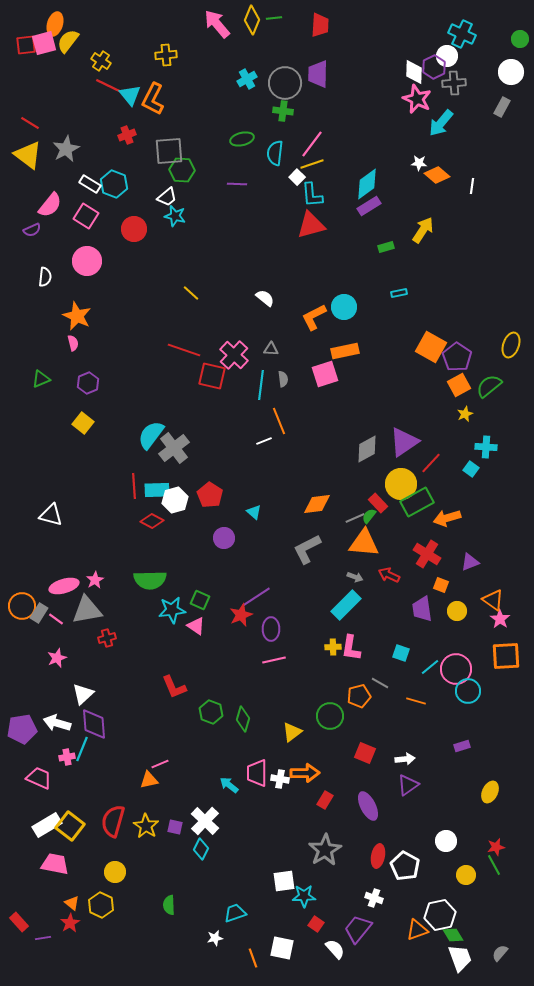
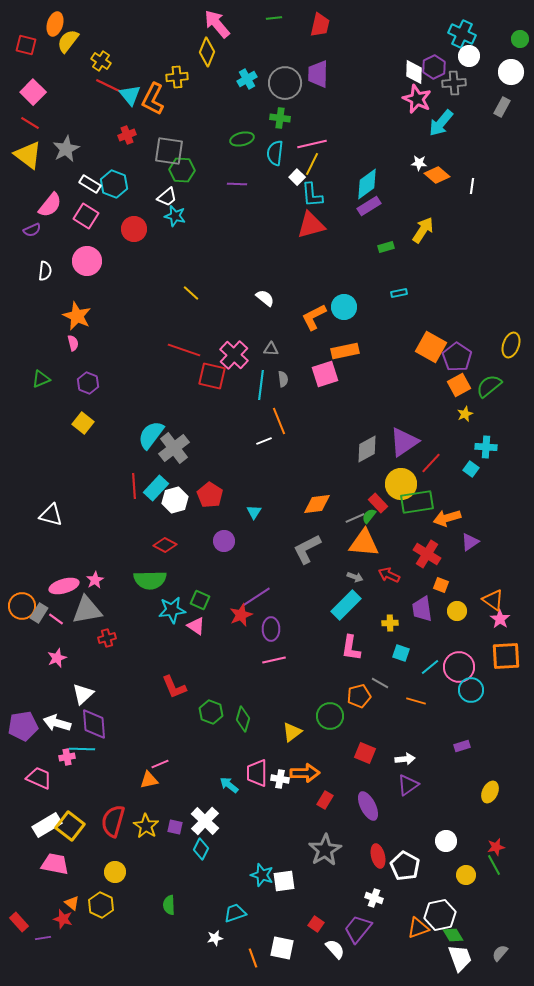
yellow diamond at (252, 20): moved 45 px left, 32 px down
red trapezoid at (320, 25): rotated 10 degrees clockwise
pink square at (44, 43): moved 11 px left, 49 px down; rotated 30 degrees counterclockwise
red square at (26, 45): rotated 20 degrees clockwise
yellow cross at (166, 55): moved 11 px right, 22 px down
white circle at (447, 56): moved 22 px right
green cross at (283, 111): moved 3 px left, 7 px down
pink line at (312, 144): rotated 40 degrees clockwise
gray square at (169, 151): rotated 12 degrees clockwise
yellow line at (312, 164): rotated 45 degrees counterclockwise
white semicircle at (45, 277): moved 6 px up
purple hexagon at (88, 383): rotated 15 degrees counterclockwise
cyan rectangle at (157, 490): moved 1 px left, 2 px up; rotated 45 degrees counterclockwise
green rectangle at (417, 502): rotated 20 degrees clockwise
cyan triangle at (254, 512): rotated 21 degrees clockwise
red diamond at (152, 521): moved 13 px right, 24 px down
purple circle at (224, 538): moved 3 px down
purple triangle at (470, 562): moved 20 px up; rotated 12 degrees counterclockwise
yellow cross at (333, 647): moved 57 px right, 24 px up
pink circle at (456, 669): moved 3 px right, 2 px up
cyan circle at (468, 691): moved 3 px right, 1 px up
purple pentagon at (22, 729): moved 1 px right, 3 px up
cyan line at (82, 749): rotated 70 degrees clockwise
red ellipse at (378, 856): rotated 25 degrees counterclockwise
cyan star at (304, 896): moved 42 px left, 21 px up; rotated 20 degrees clockwise
red star at (70, 923): moved 7 px left, 4 px up; rotated 24 degrees counterclockwise
orange triangle at (417, 930): moved 1 px right, 2 px up
